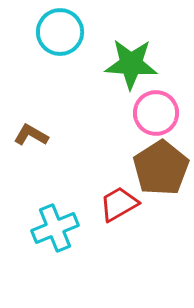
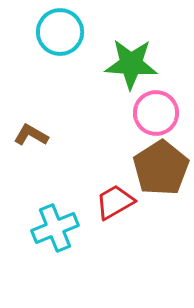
red trapezoid: moved 4 px left, 2 px up
